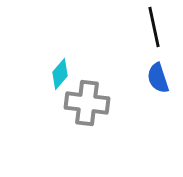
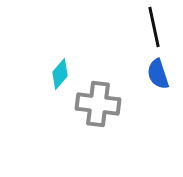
blue semicircle: moved 4 px up
gray cross: moved 11 px right, 1 px down
